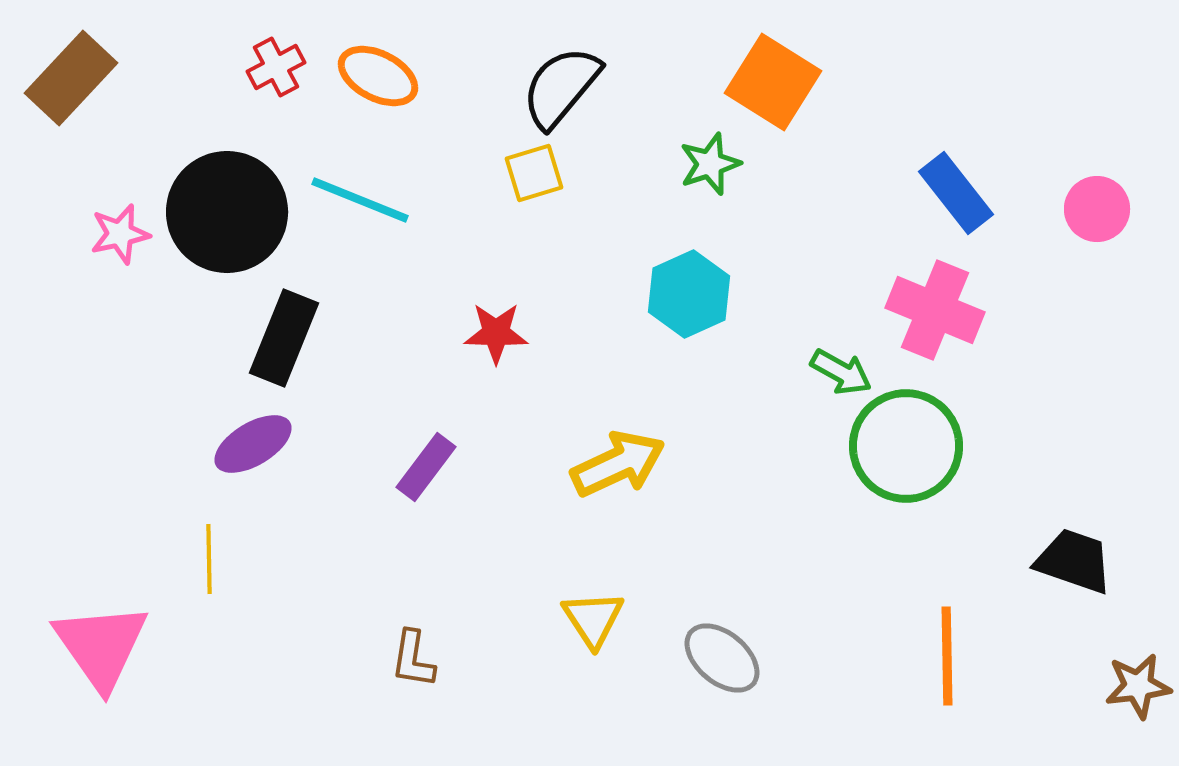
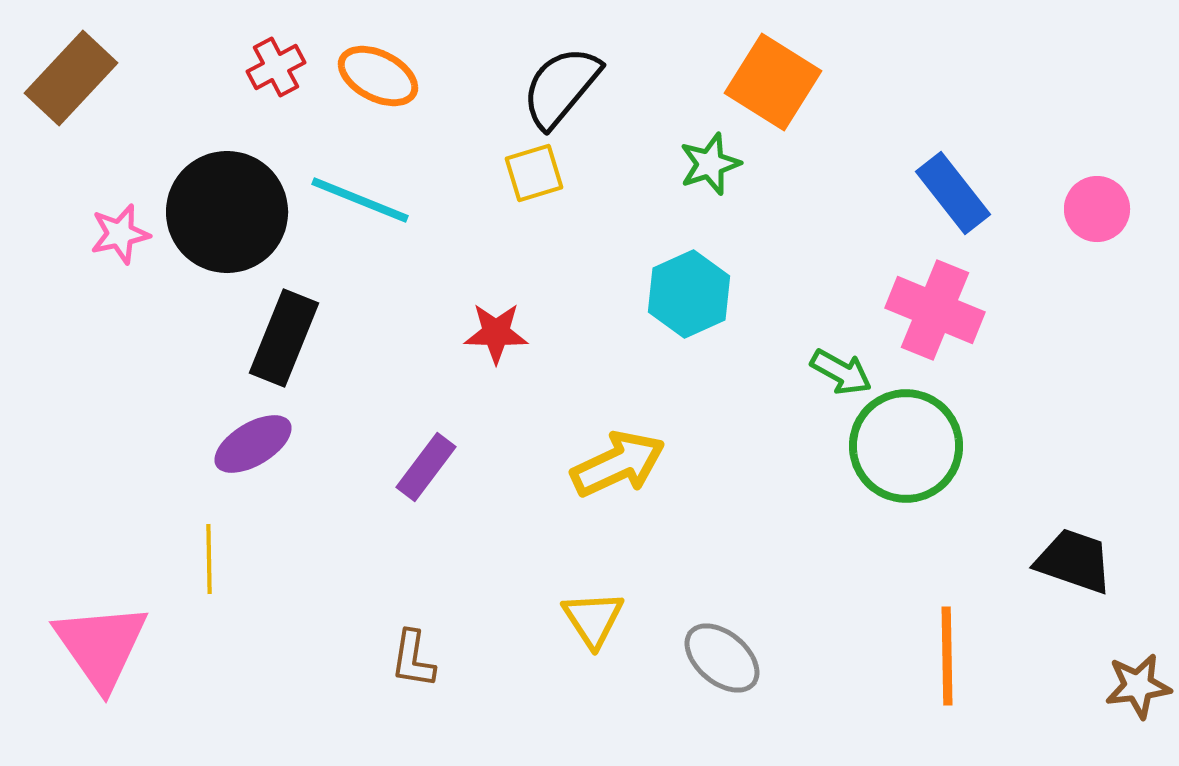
blue rectangle: moved 3 px left
